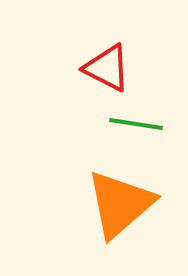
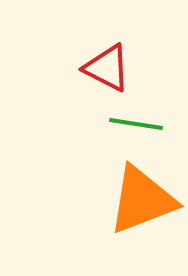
orange triangle: moved 22 px right, 4 px up; rotated 20 degrees clockwise
